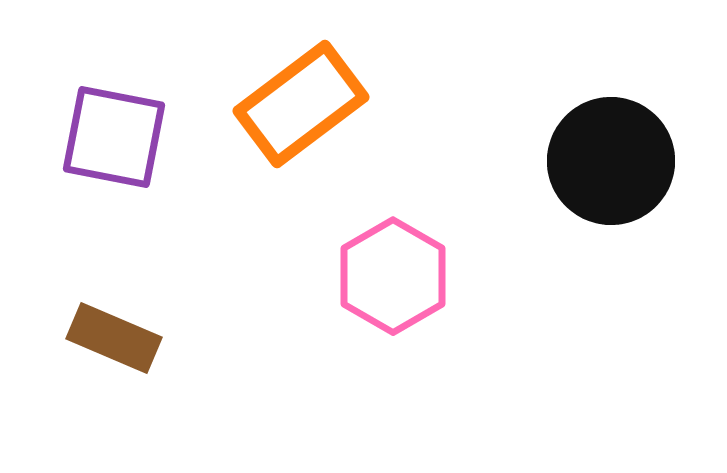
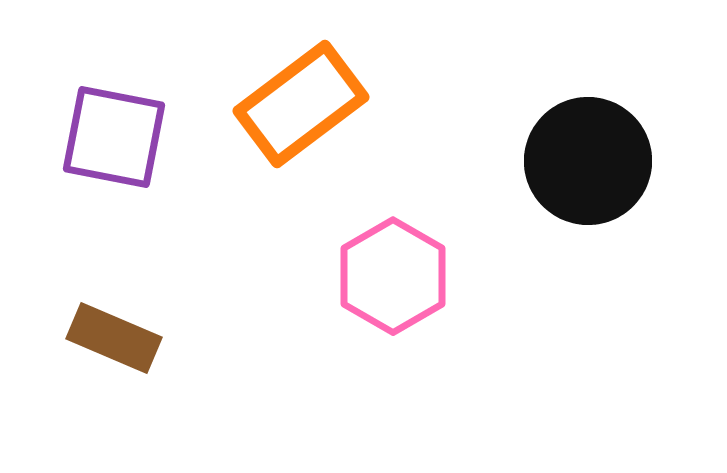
black circle: moved 23 px left
